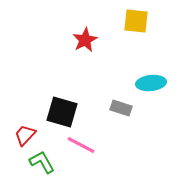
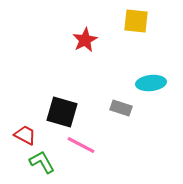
red trapezoid: rotated 75 degrees clockwise
